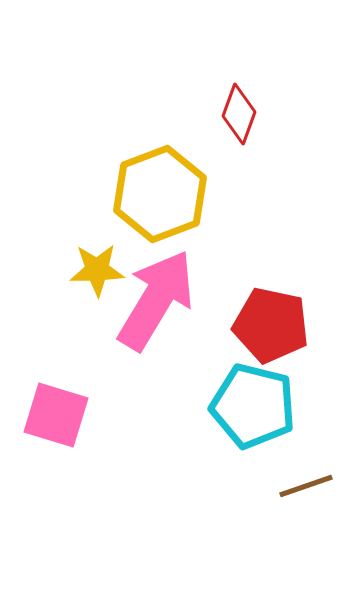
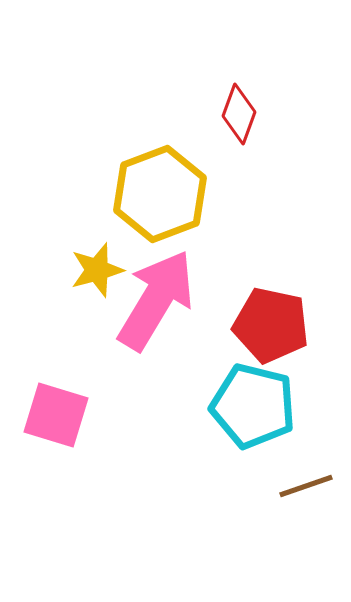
yellow star: rotated 14 degrees counterclockwise
